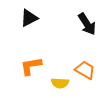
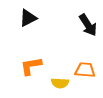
black triangle: moved 1 px left
black arrow: moved 1 px right, 1 px down
orange trapezoid: rotated 25 degrees counterclockwise
